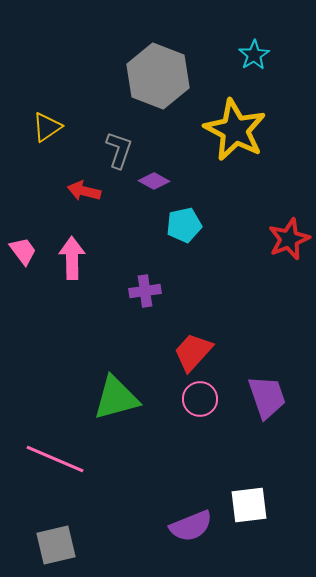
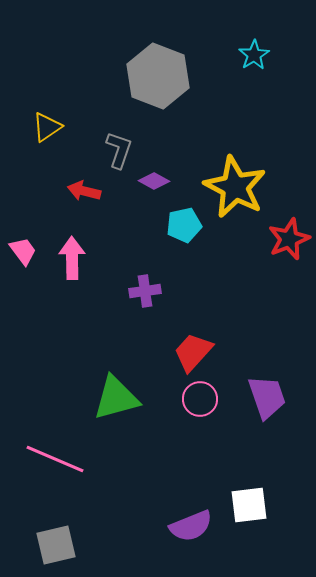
yellow star: moved 57 px down
